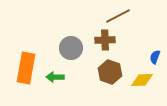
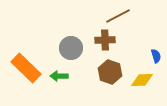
blue semicircle: moved 1 px right, 1 px up; rotated 144 degrees clockwise
orange rectangle: rotated 56 degrees counterclockwise
green arrow: moved 4 px right, 1 px up
